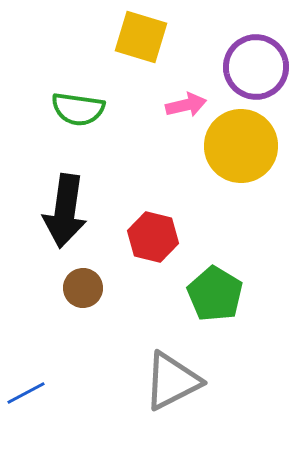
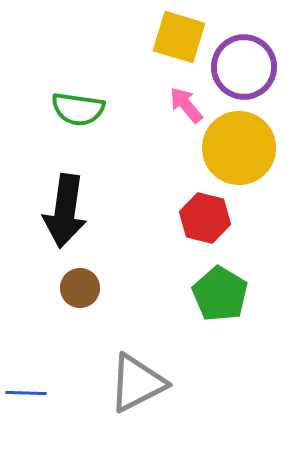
yellow square: moved 38 px right
purple circle: moved 12 px left
pink arrow: rotated 117 degrees counterclockwise
yellow circle: moved 2 px left, 2 px down
red hexagon: moved 52 px right, 19 px up
brown circle: moved 3 px left
green pentagon: moved 5 px right
gray triangle: moved 35 px left, 2 px down
blue line: rotated 30 degrees clockwise
